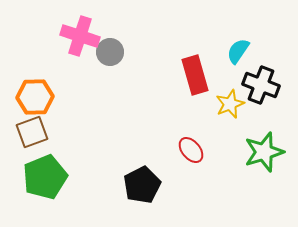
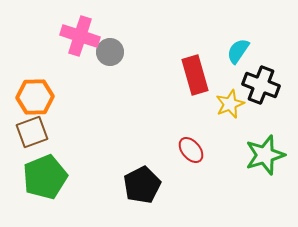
green star: moved 1 px right, 3 px down
